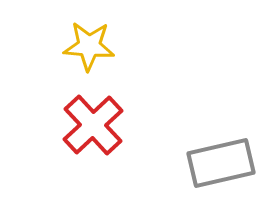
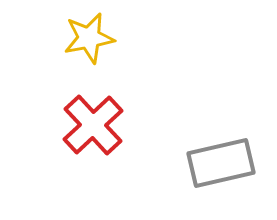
yellow star: moved 8 px up; rotated 15 degrees counterclockwise
